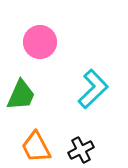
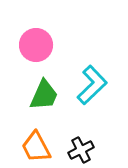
pink circle: moved 4 px left, 3 px down
cyan L-shape: moved 1 px left, 4 px up
green trapezoid: moved 23 px right
